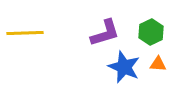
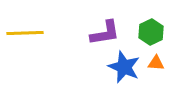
purple L-shape: rotated 8 degrees clockwise
orange triangle: moved 2 px left, 1 px up
